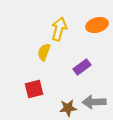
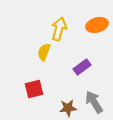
gray arrow: rotated 60 degrees clockwise
